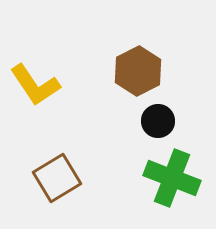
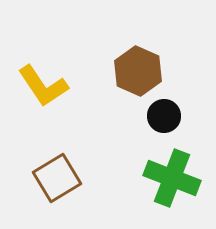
brown hexagon: rotated 9 degrees counterclockwise
yellow L-shape: moved 8 px right, 1 px down
black circle: moved 6 px right, 5 px up
